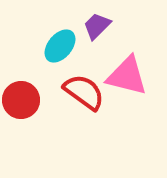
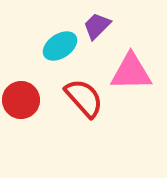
cyan ellipse: rotated 16 degrees clockwise
pink triangle: moved 4 px right, 4 px up; rotated 15 degrees counterclockwise
red semicircle: moved 6 px down; rotated 12 degrees clockwise
